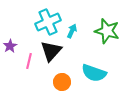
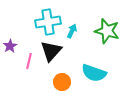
cyan cross: rotated 15 degrees clockwise
